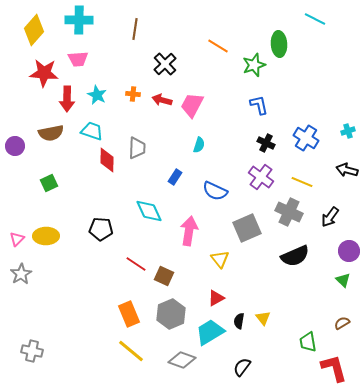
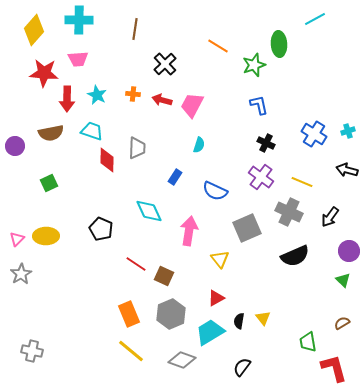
cyan line at (315, 19): rotated 55 degrees counterclockwise
blue cross at (306, 138): moved 8 px right, 4 px up
black pentagon at (101, 229): rotated 20 degrees clockwise
